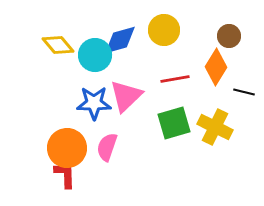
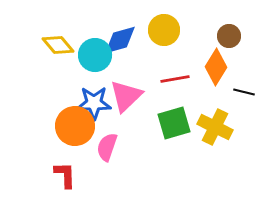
orange circle: moved 8 px right, 22 px up
